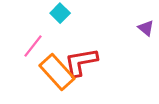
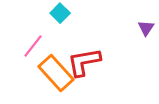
purple triangle: rotated 24 degrees clockwise
red L-shape: moved 3 px right
orange rectangle: moved 1 px left, 1 px down
